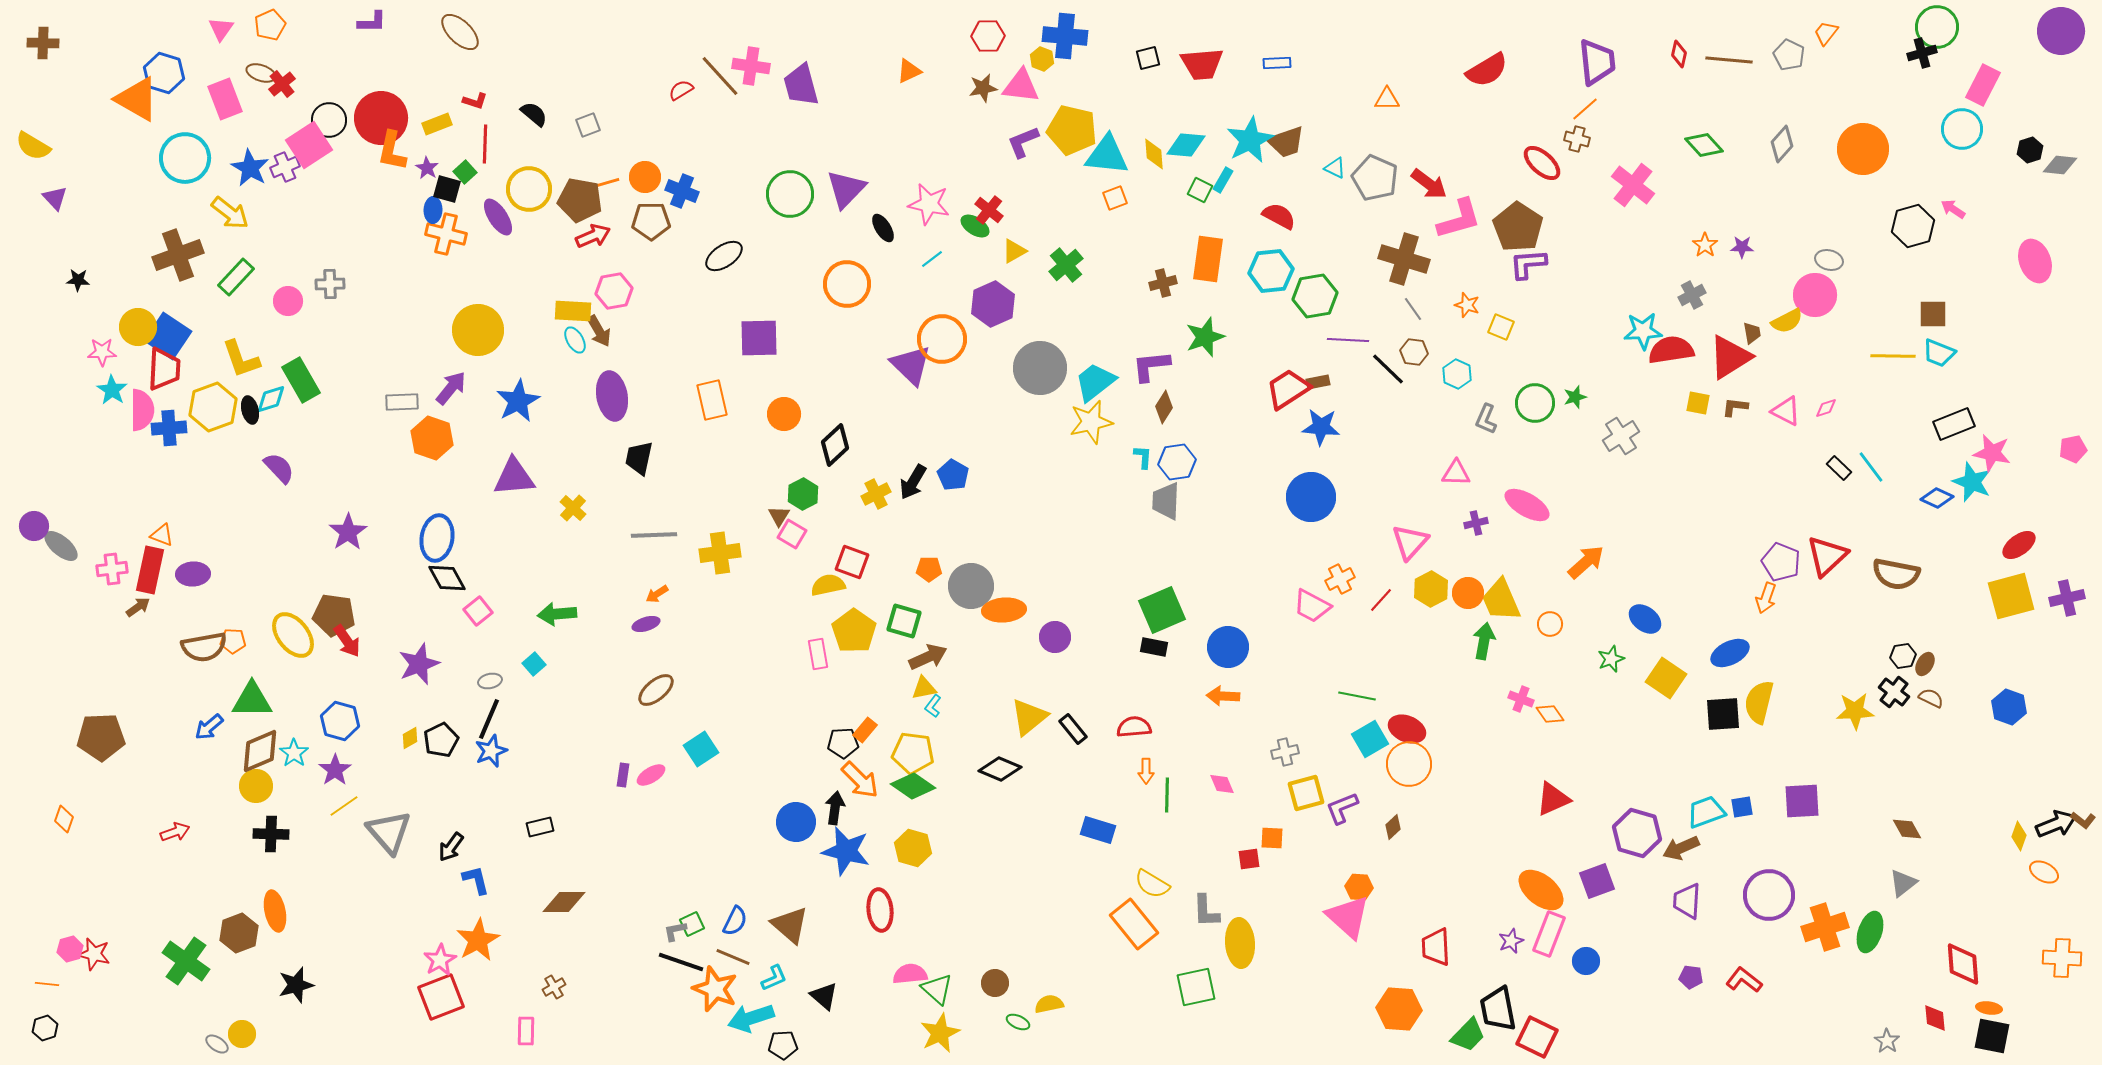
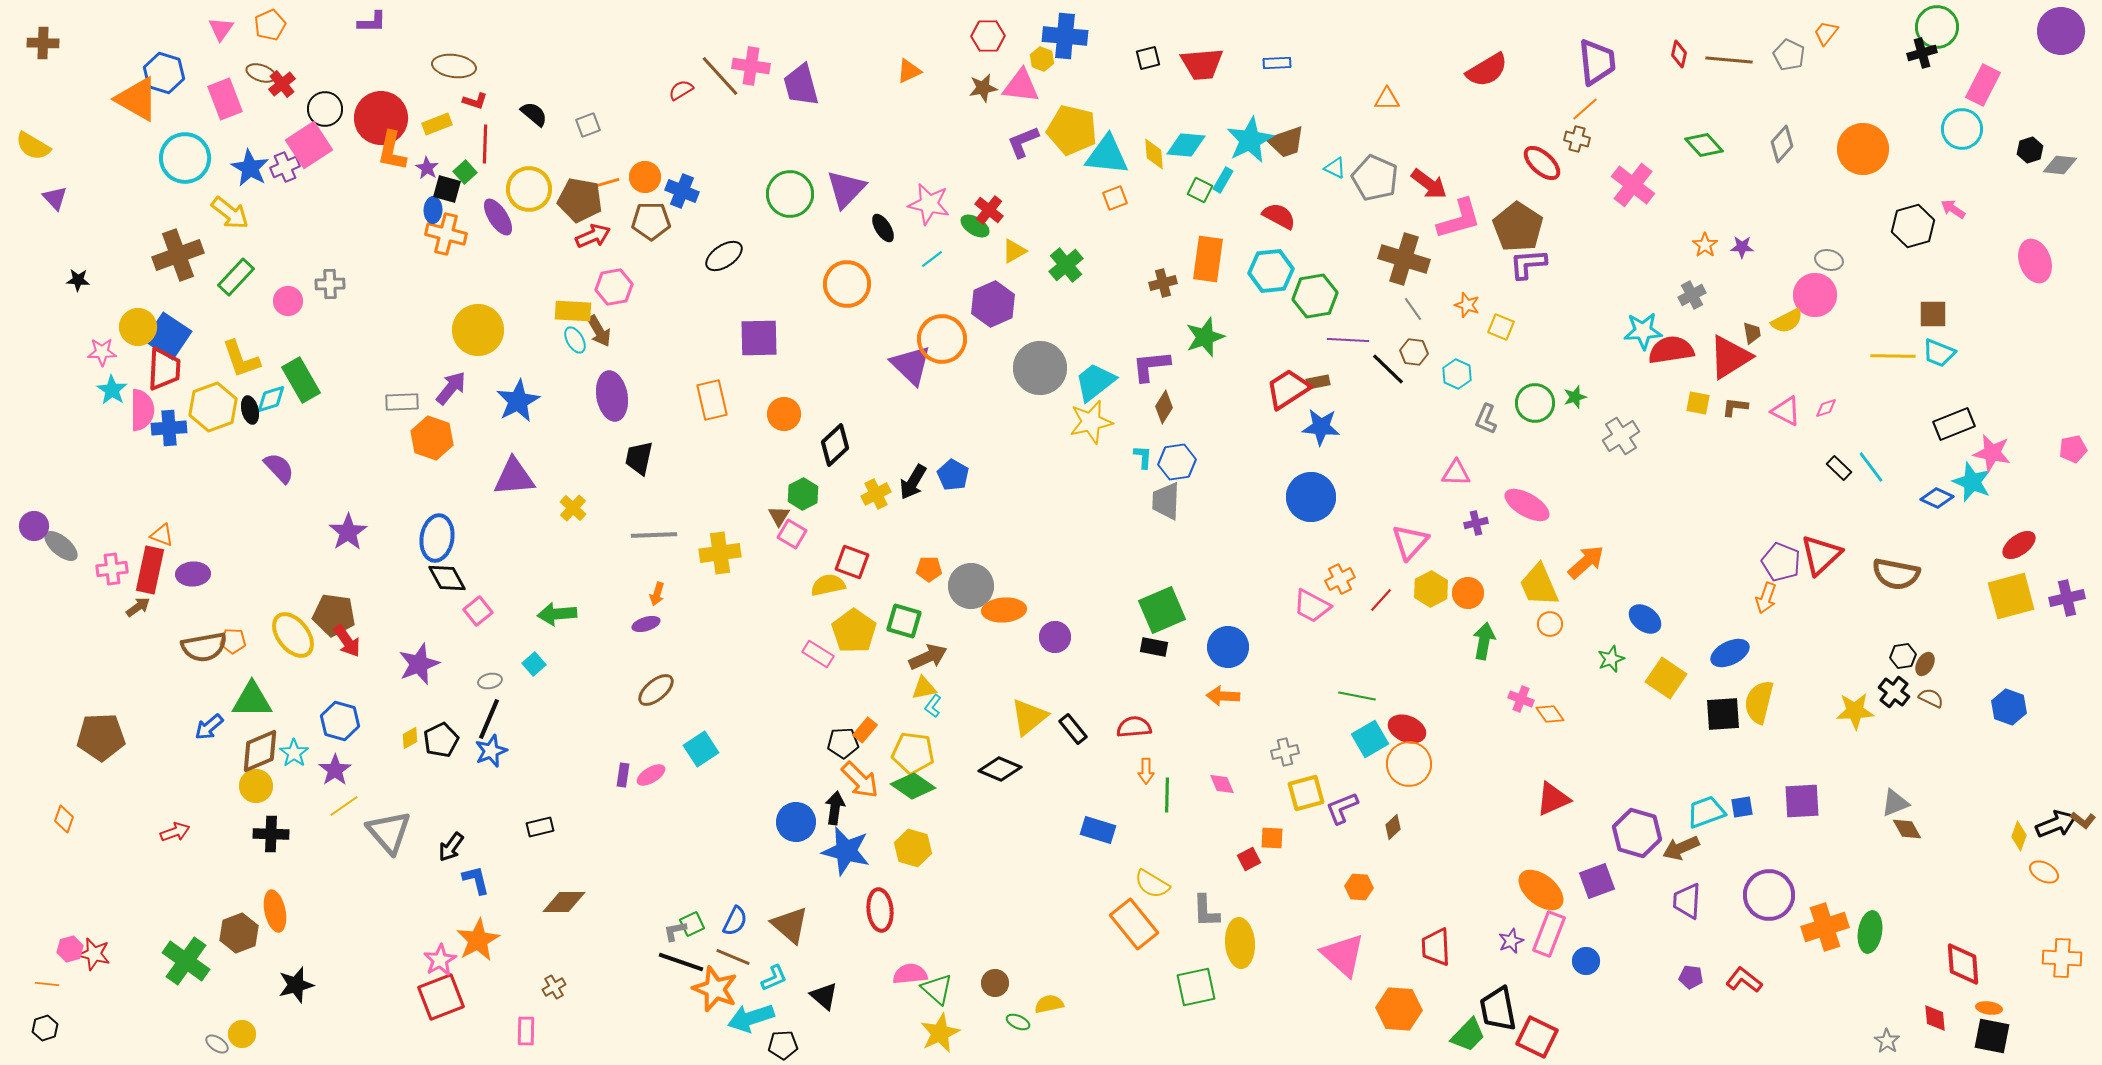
brown ellipse at (460, 32): moved 6 px left, 34 px down; rotated 36 degrees counterclockwise
black circle at (329, 120): moved 4 px left, 11 px up
pink hexagon at (614, 291): moved 4 px up
red triangle at (1827, 556): moved 6 px left, 1 px up
orange arrow at (657, 594): rotated 40 degrees counterclockwise
yellow trapezoid at (1501, 600): moved 38 px right, 15 px up
pink rectangle at (818, 654): rotated 48 degrees counterclockwise
red square at (1249, 859): rotated 20 degrees counterclockwise
gray triangle at (1903, 883): moved 8 px left, 80 px up; rotated 16 degrees clockwise
pink triangle at (1348, 917): moved 5 px left, 38 px down
green ellipse at (1870, 932): rotated 9 degrees counterclockwise
